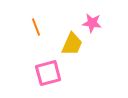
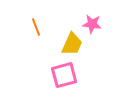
pink star: moved 1 px down
pink square: moved 16 px right, 2 px down
